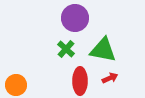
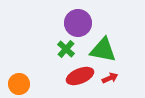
purple circle: moved 3 px right, 5 px down
red ellipse: moved 5 px up; rotated 68 degrees clockwise
orange circle: moved 3 px right, 1 px up
